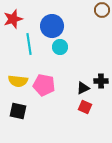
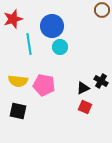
black cross: rotated 32 degrees clockwise
